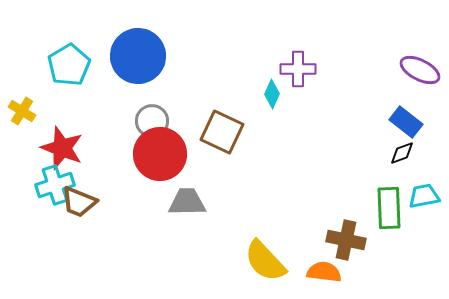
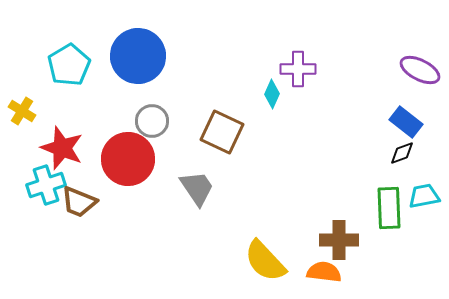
red circle: moved 32 px left, 5 px down
cyan cross: moved 9 px left
gray trapezoid: moved 10 px right, 14 px up; rotated 57 degrees clockwise
brown cross: moved 7 px left; rotated 12 degrees counterclockwise
